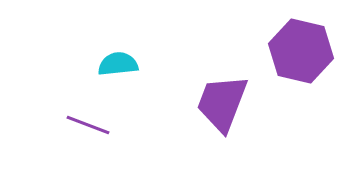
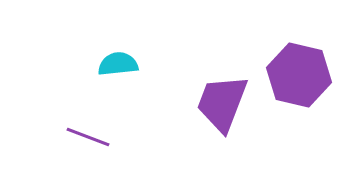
purple hexagon: moved 2 px left, 24 px down
purple line: moved 12 px down
